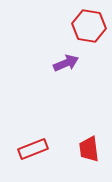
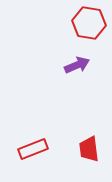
red hexagon: moved 3 px up
purple arrow: moved 11 px right, 2 px down
